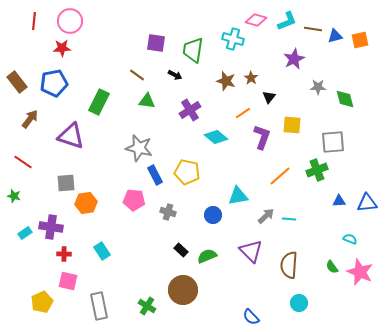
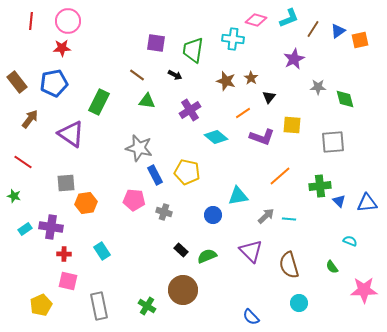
red line at (34, 21): moved 3 px left
pink circle at (70, 21): moved 2 px left
cyan L-shape at (287, 21): moved 2 px right, 3 px up
brown line at (313, 29): rotated 66 degrees counterclockwise
blue triangle at (335, 36): moved 3 px right, 5 px up; rotated 21 degrees counterclockwise
cyan cross at (233, 39): rotated 10 degrees counterclockwise
purple triangle at (71, 136): moved 2 px up; rotated 16 degrees clockwise
purple L-shape at (262, 137): rotated 90 degrees clockwise
green cross at (317, 170): moved 3 px right, 16 px down; rotated 15 degrees clockwise
blue triangle at (339, 201): rotated 48 degrees clockwise
gray cross at (168, 212): moved 4 px left
cyan rectangle at (25, 233): moved 4 px up
cyan semicircle at (350, 239): moved 2 px down
brown semicircle at (289, 265): rotated 20 degrees counterclockwise
pink star at (360, 272): moved 4 px right, 18 px down; rotated 24 degrees counterclockwise
yellow pentagon at (42, 302): moved 1 px left, 3 px down
